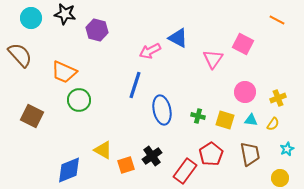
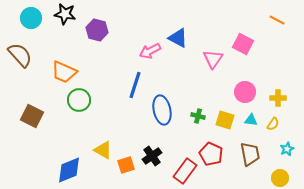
yellow cross: rotated 21 degrees clockwise
red pentagon: rotated 15 degrees counterclockwise
